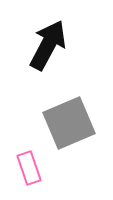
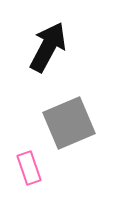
black arrow: moved 2 px down
